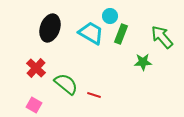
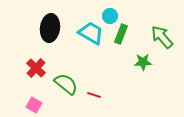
black ellipse: rotated 12 degrees counterclockwise
